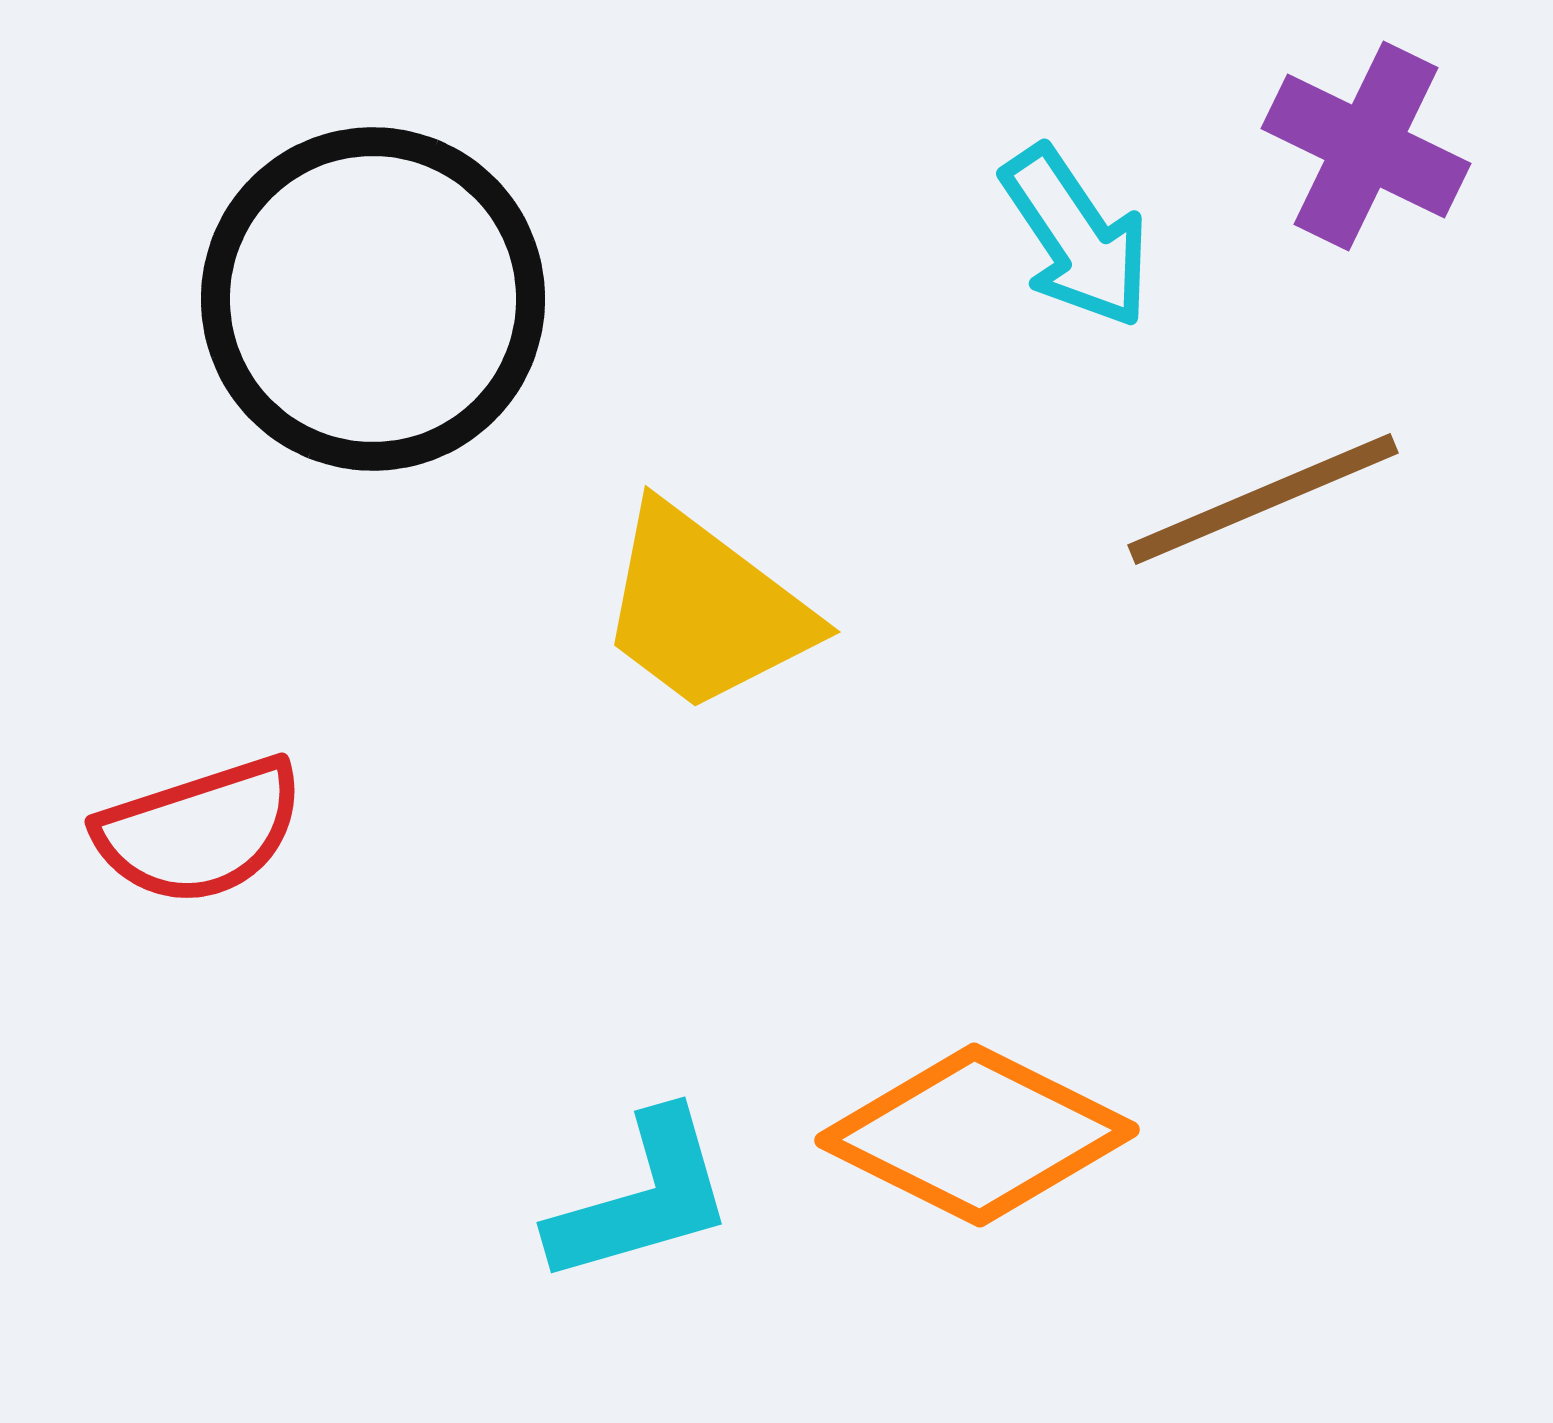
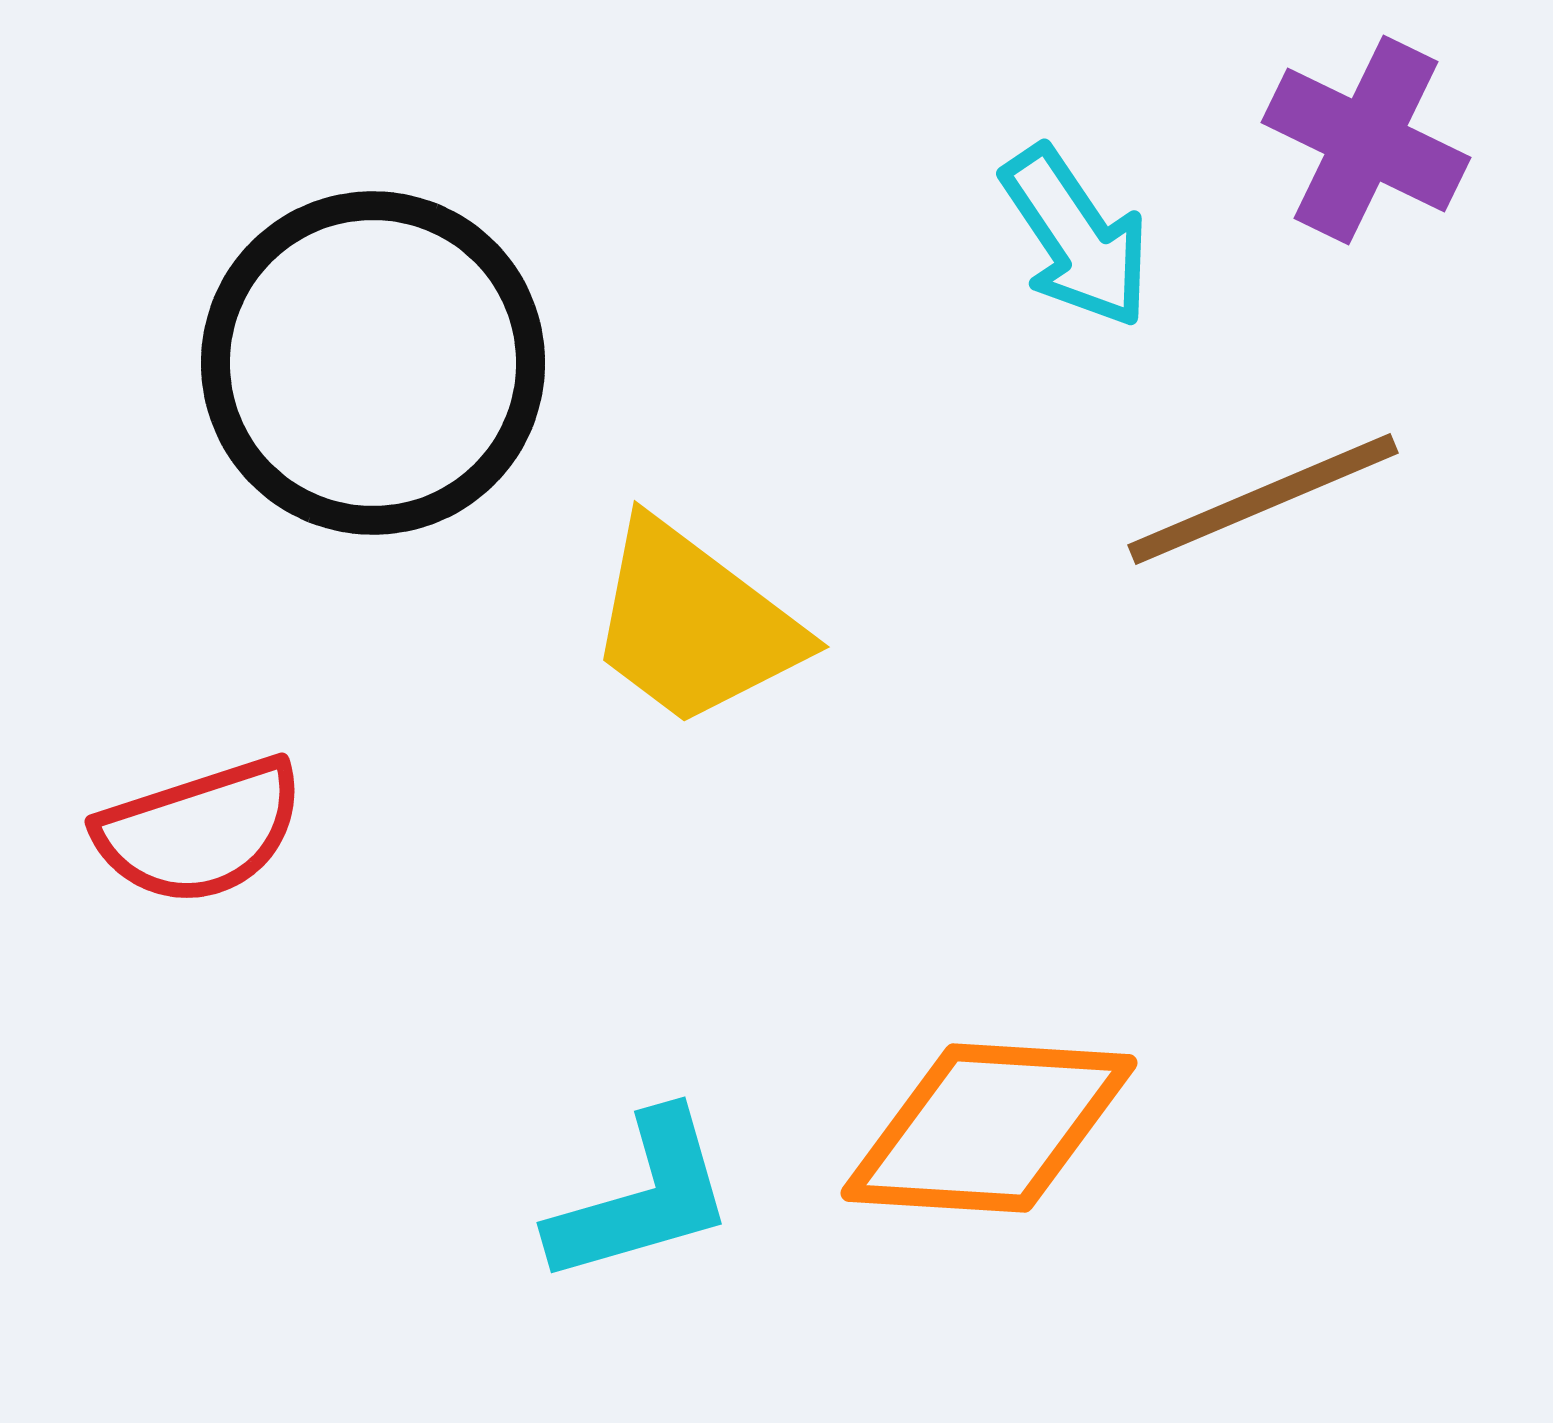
purple cross: moved 6 px up
black circle: moved 64 px down
yellow trapezoid: moved 11 px left, 15 px down
orange diamond: moved 12 px right, 7 px up; rotated 23 degrees counterclockwise
